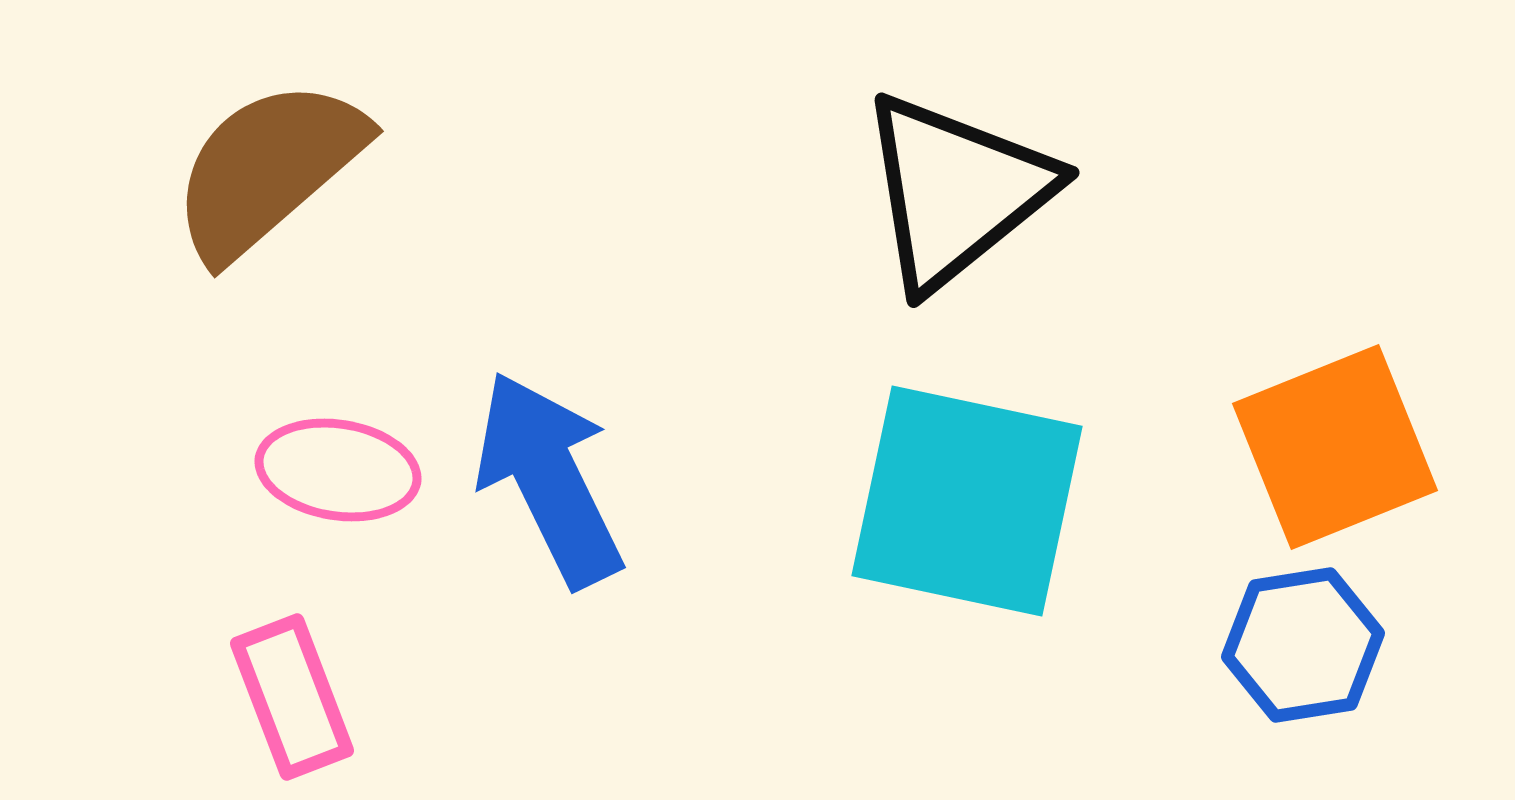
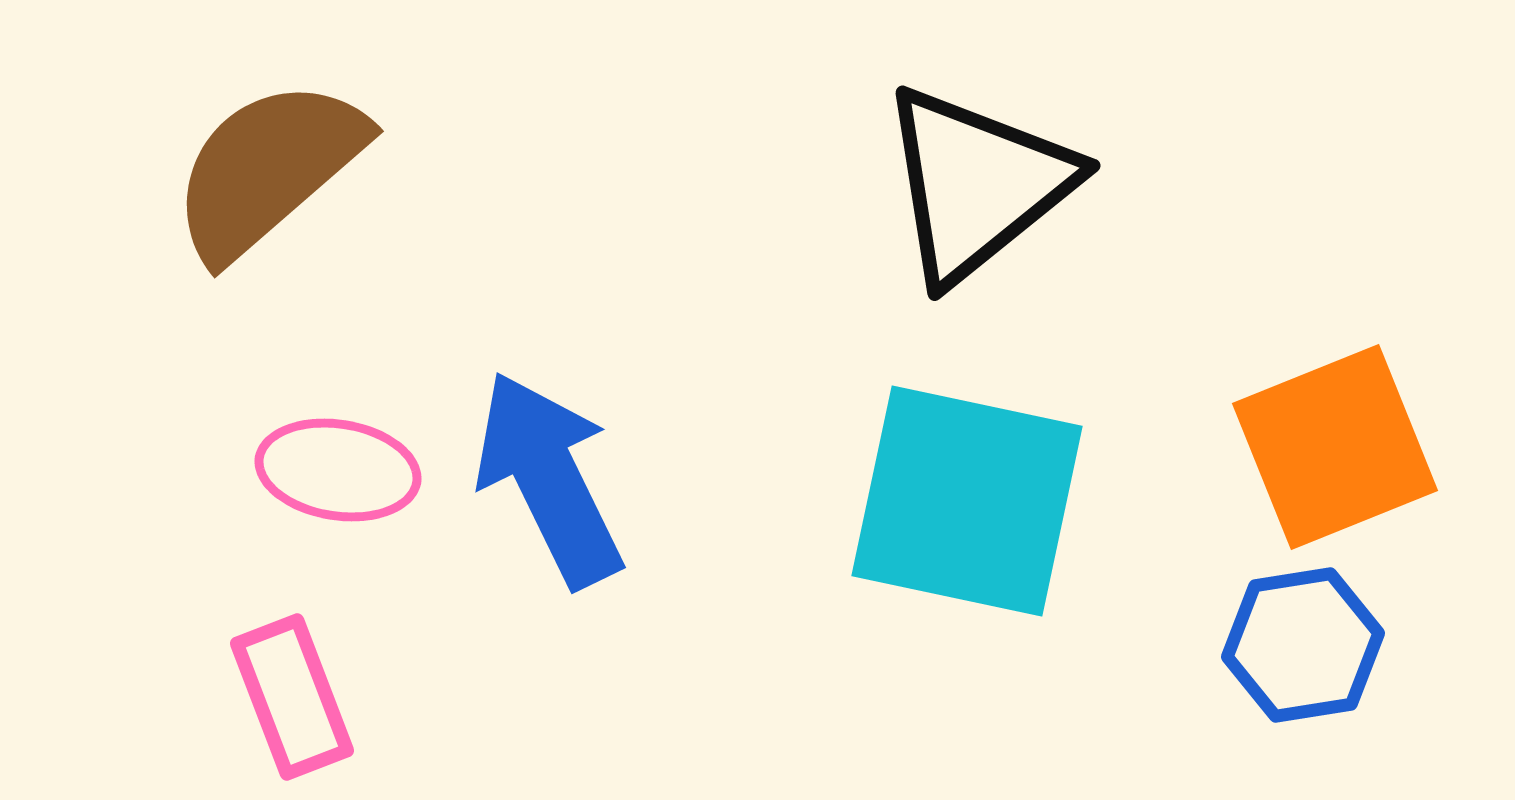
black triangle: moved 21 px right, 7 px up
